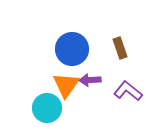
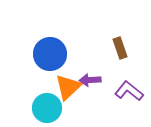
blue circle: moved 22 px left, 5 px down
orange triangle: moved 2 px right, 2 px down; rotated 12 degrees clockwise
purple L-shape: moved 1 px right
